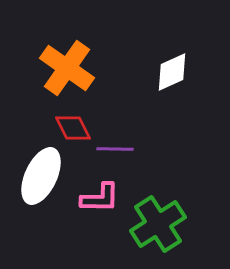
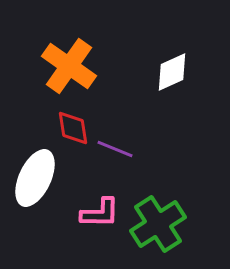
orange cross: moved 2 px right, 2 px up
red diamond: rotated 18 degrees clockwise
purple line: rotated 21 degrees clockwise
white ellipse: moved 6 px left, 2 px down
pink L-shape: moved 15 px down
